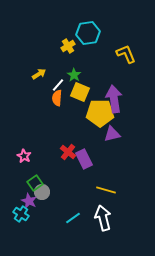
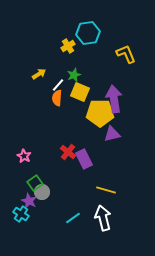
green star: rotated 16 degrees clockwise
